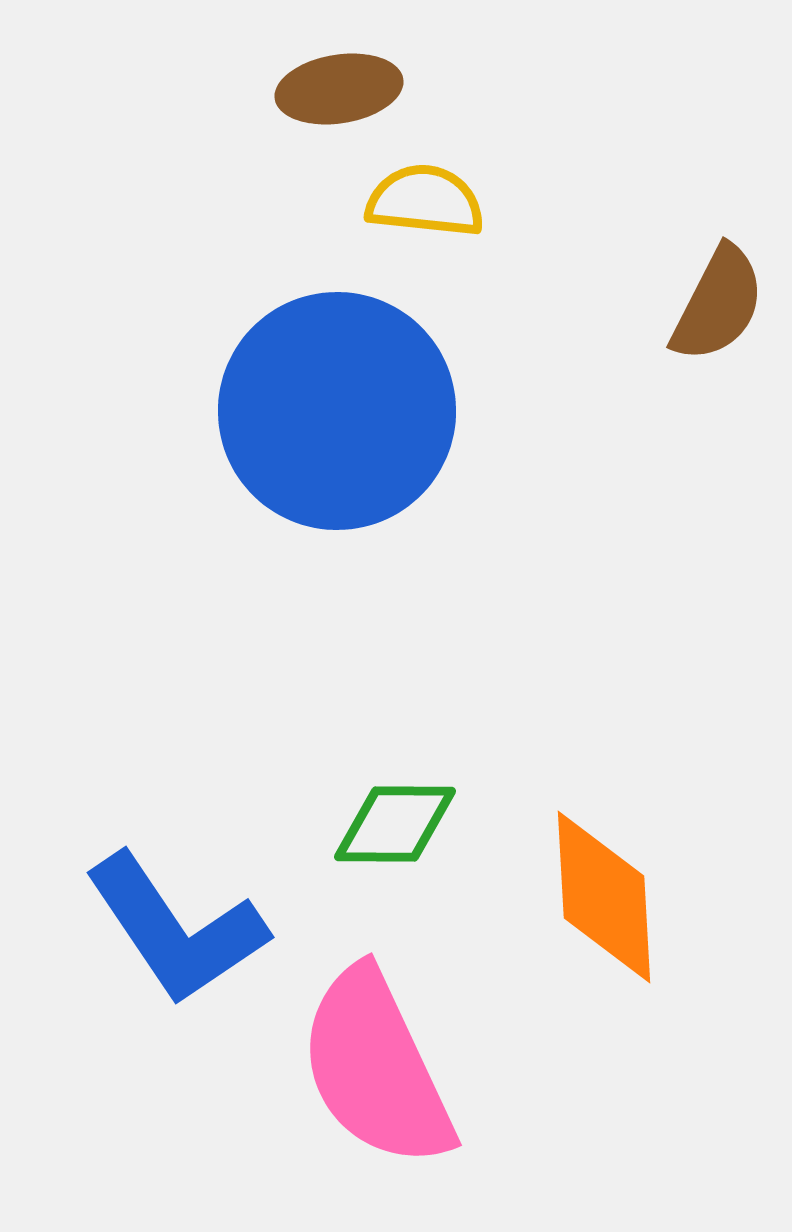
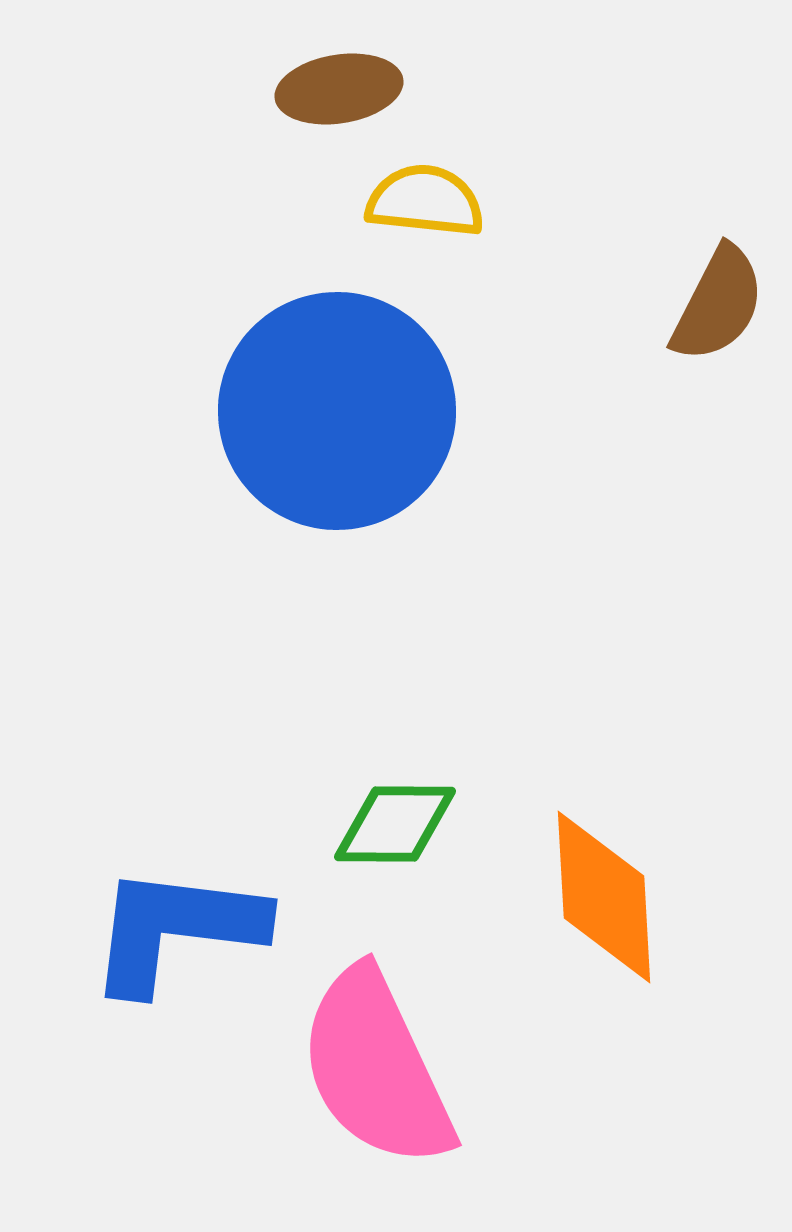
blue L-shape: rotated 131 degrees clockwise
